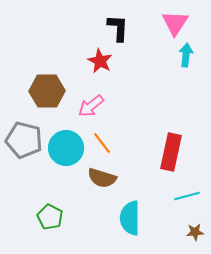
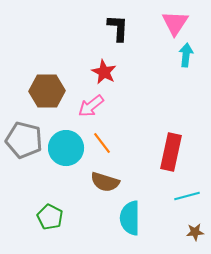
red star: moved 4 px right, 11 px down
brown semicircle: moved 3 px right, 4 px down
